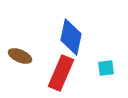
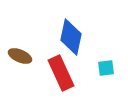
red rectangle: rotated 48 degrees counterclockwise
